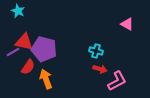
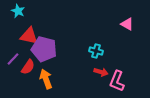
red triangle: moved 5 px right, 6 px up
purple line: moved 7 px down; rotated 16 degrees counterclockwise
red arrow: moved 1 px right, 3 px down
pink L-shape: rotated 140 degrees clockwise
